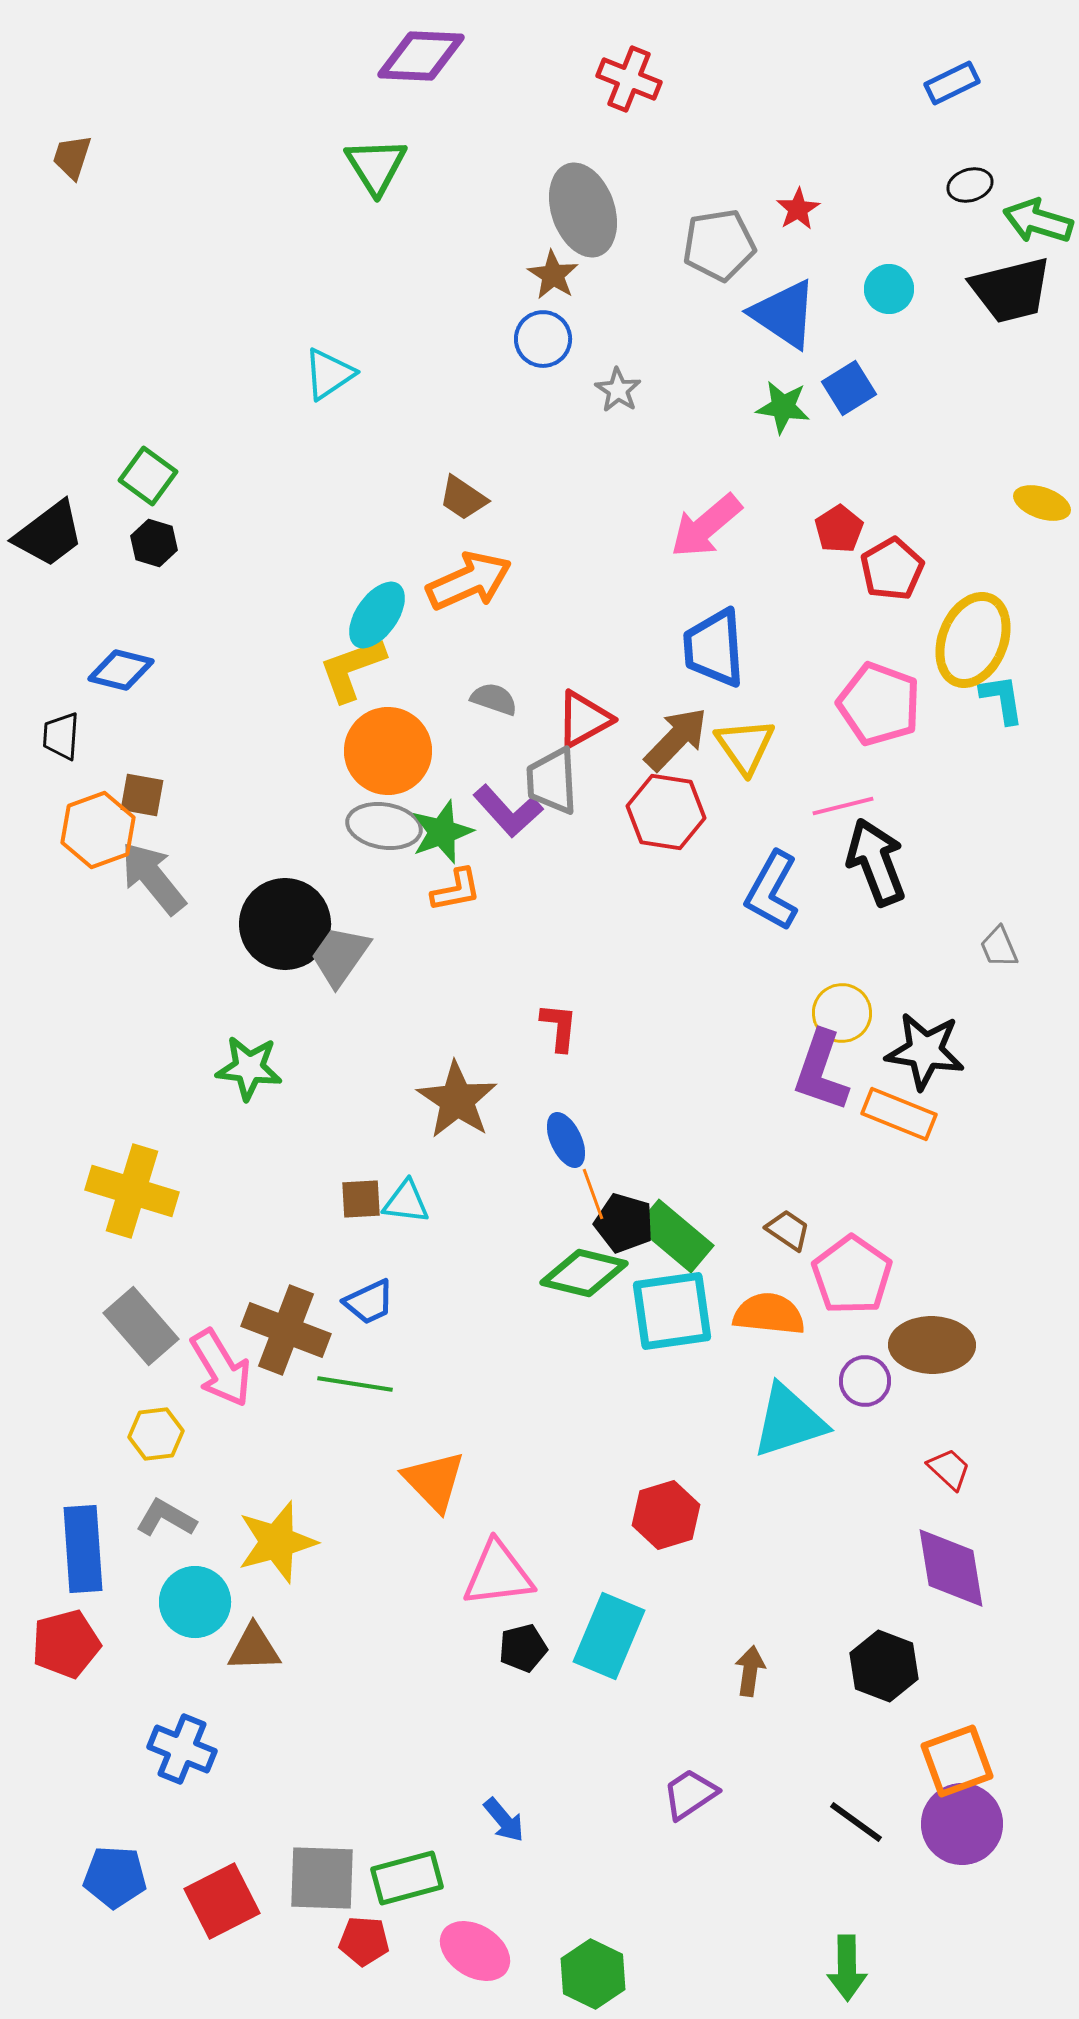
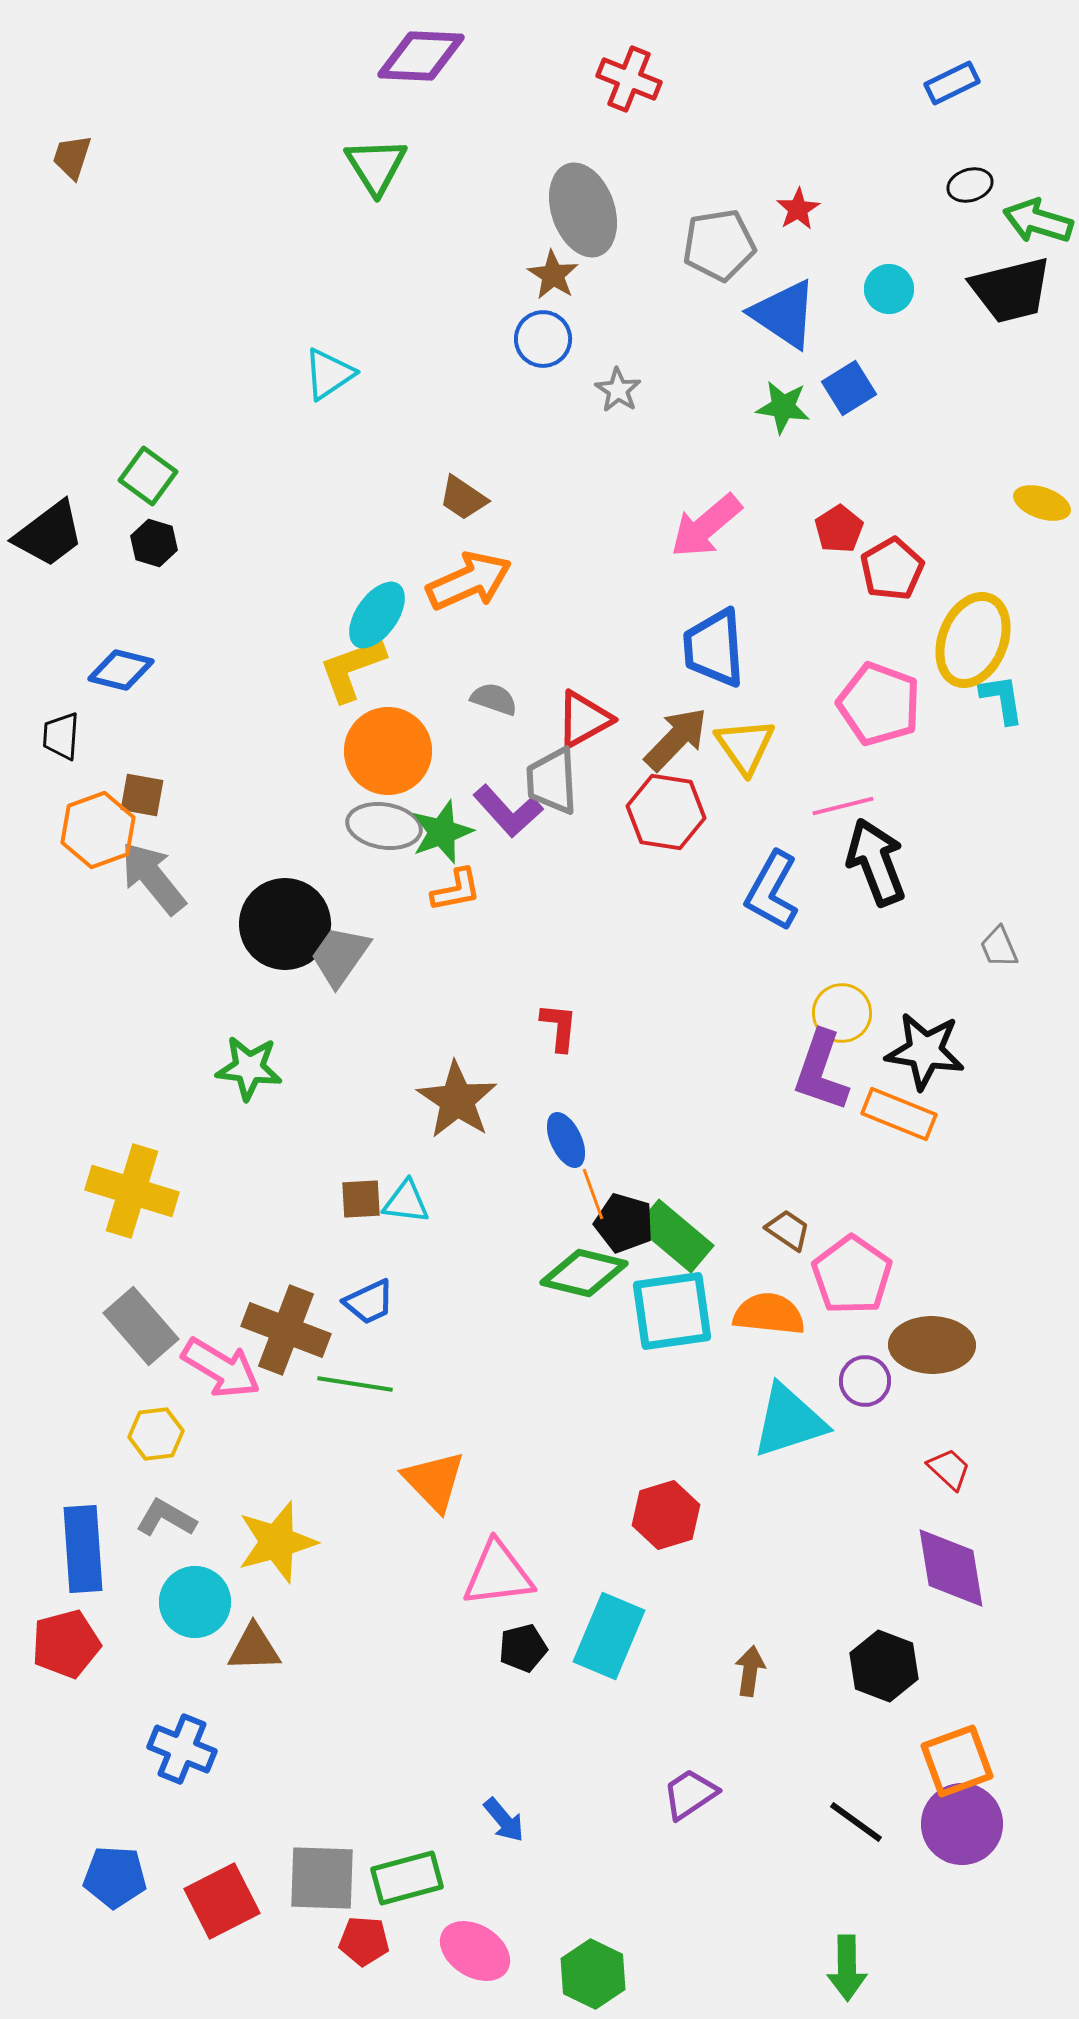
pink arrow at (221, 1368): rotated 28 degrees counterclockwise
